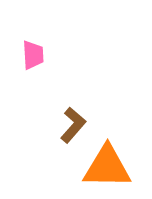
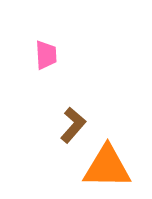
pink trapezoid: moved 13 px right
